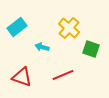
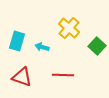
cyan rectangle: moved 14 px down; rotated 36 degrees counterclockwise
green square: moved 6 px right, 3 px up; rotated 24 degrees clockwise
red line: rotated 25 degrees clockwise
